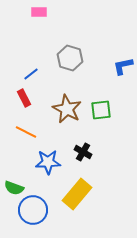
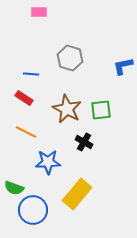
blue line: rotated 42 degrees clockwise
red rectangle: rotated 30 degrees counterclockwise
black cross: moved 1 px right, 10 px up
